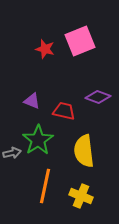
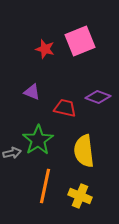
purple triangle: moved 9 px up
red trapezoid: moved 1 px right, 3 px up
yellow cross: moved 1 px left
